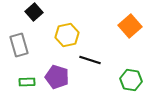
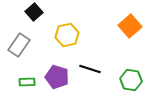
gray rectangle: rotated 50 degrees clockwise
black line: moved 9 px down
